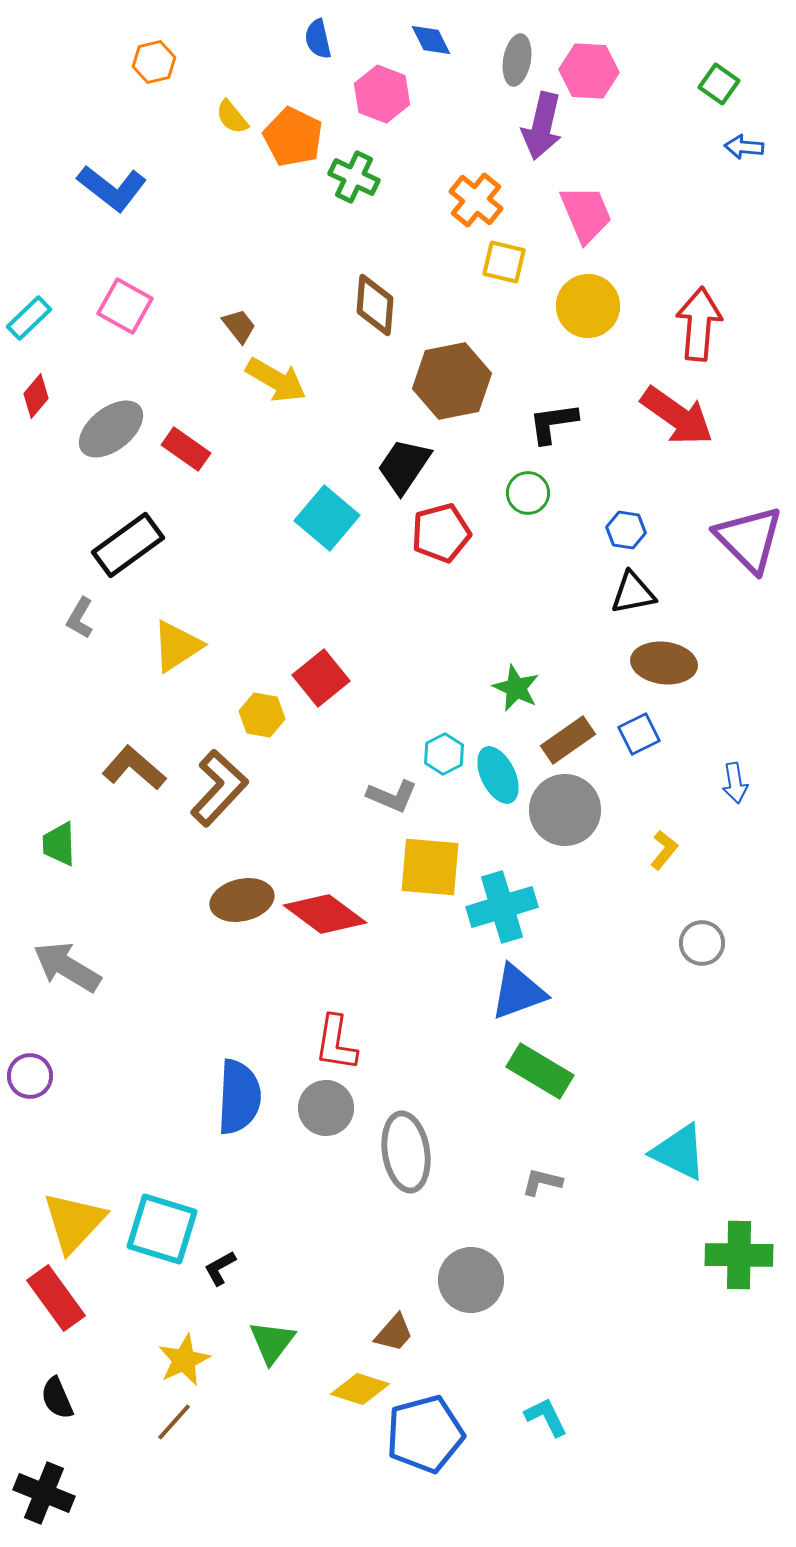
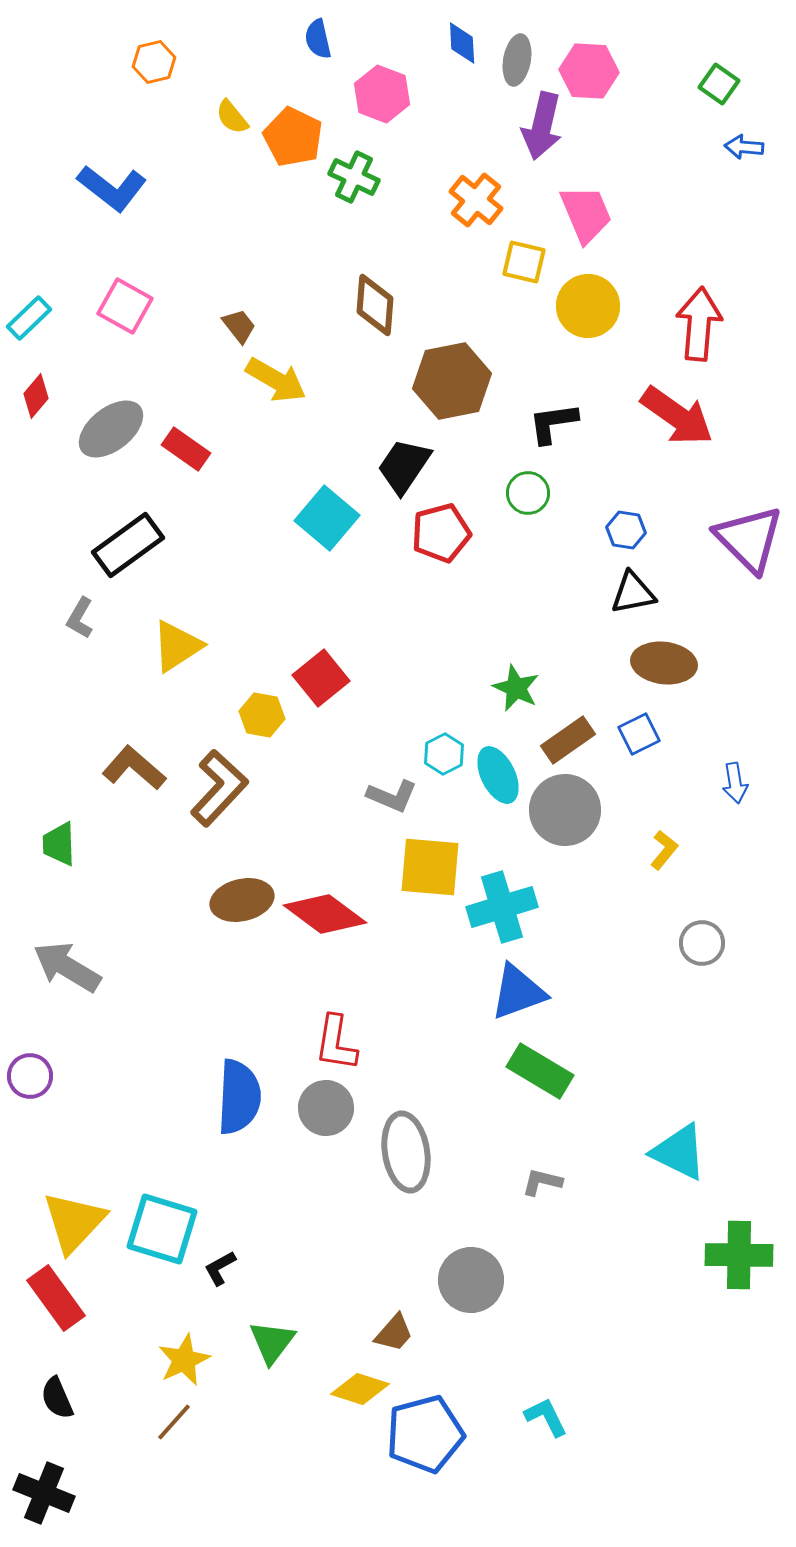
blue diamond at (431, 40): moved 31 px right, 3 px down; rotated 24 degrees clockwise
yellow square at (504, 262): moved 20 px right
